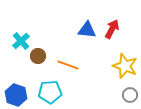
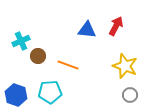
red arrow: moved 4 px right, 3 px up
cyan cross: rotated 18 degrees clockwise
